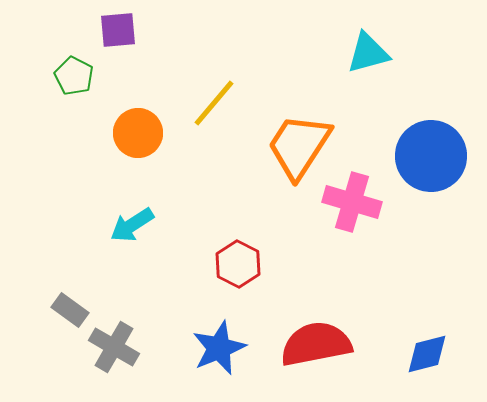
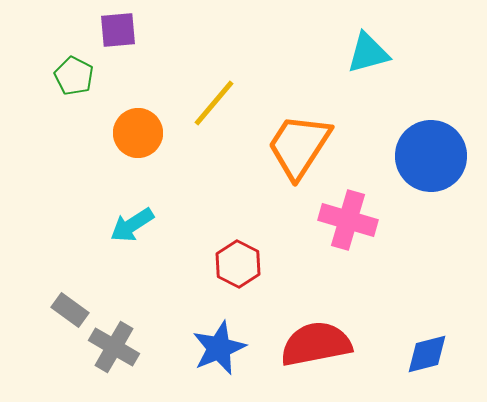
pink cross: moved 4 px left, 18 px down
